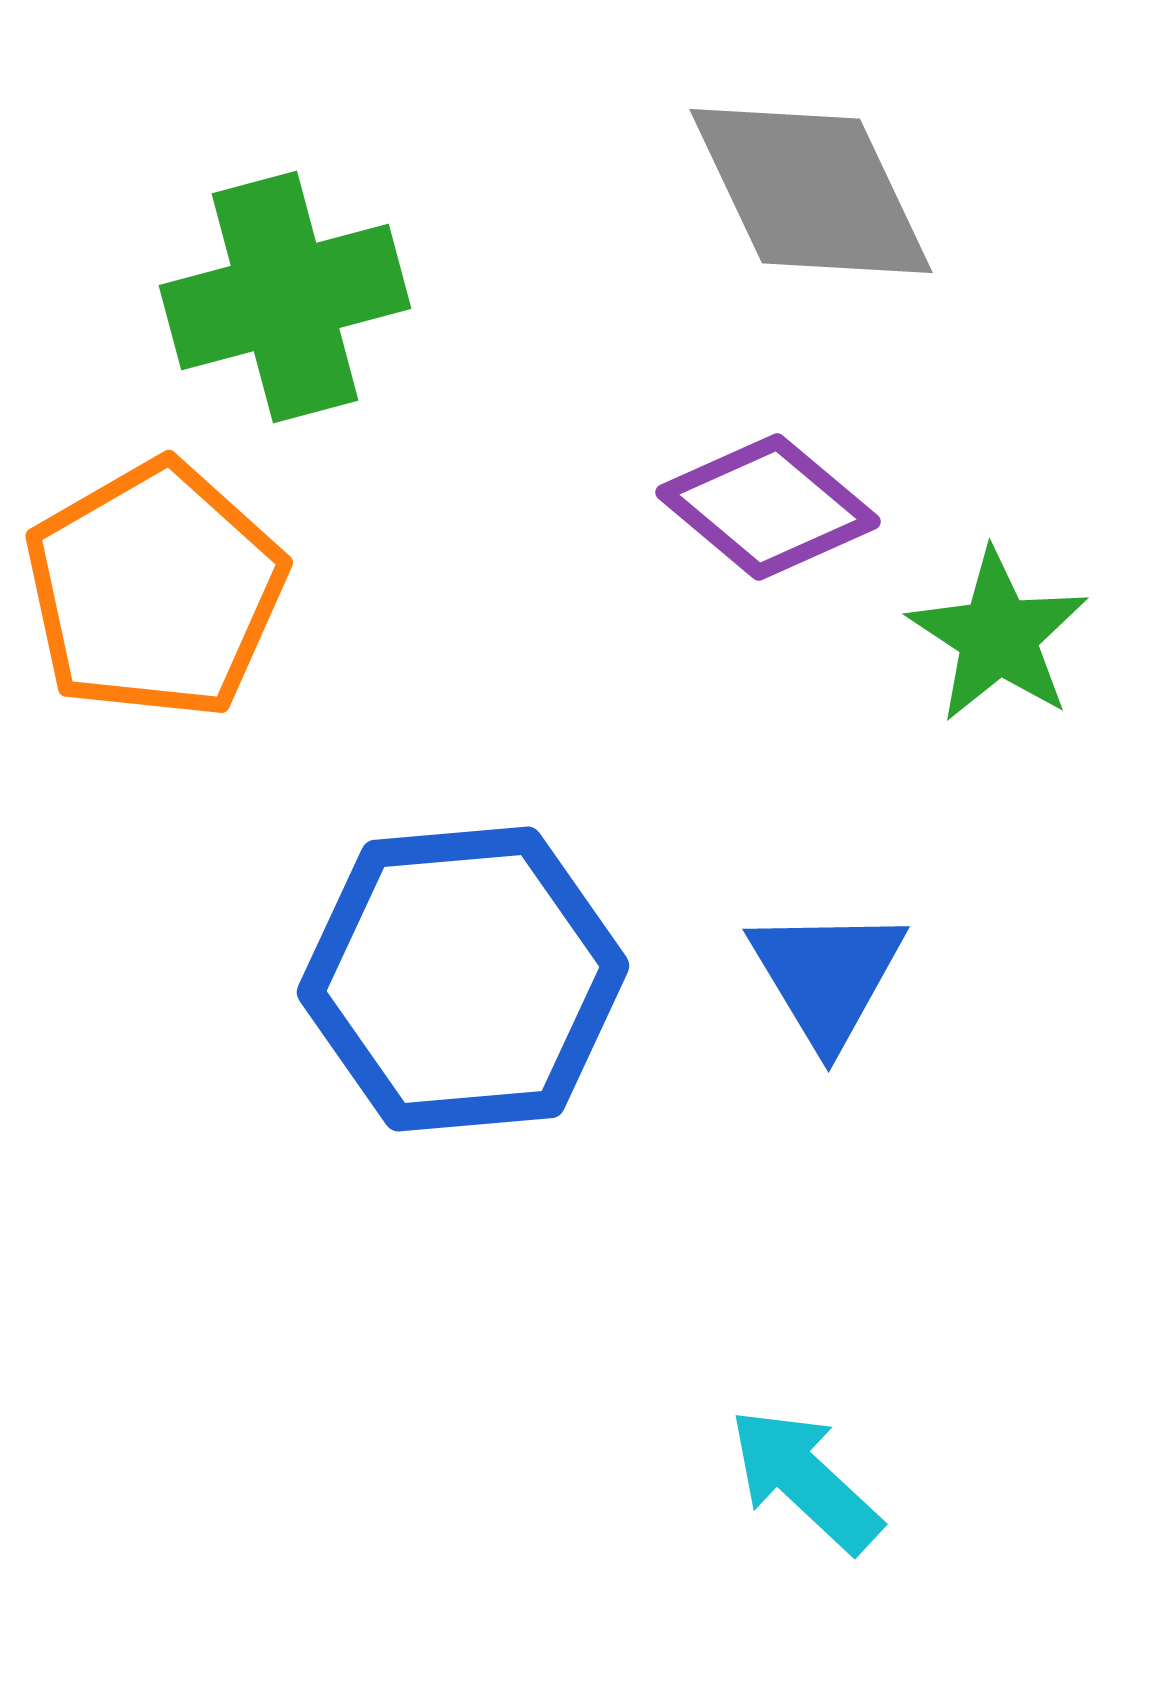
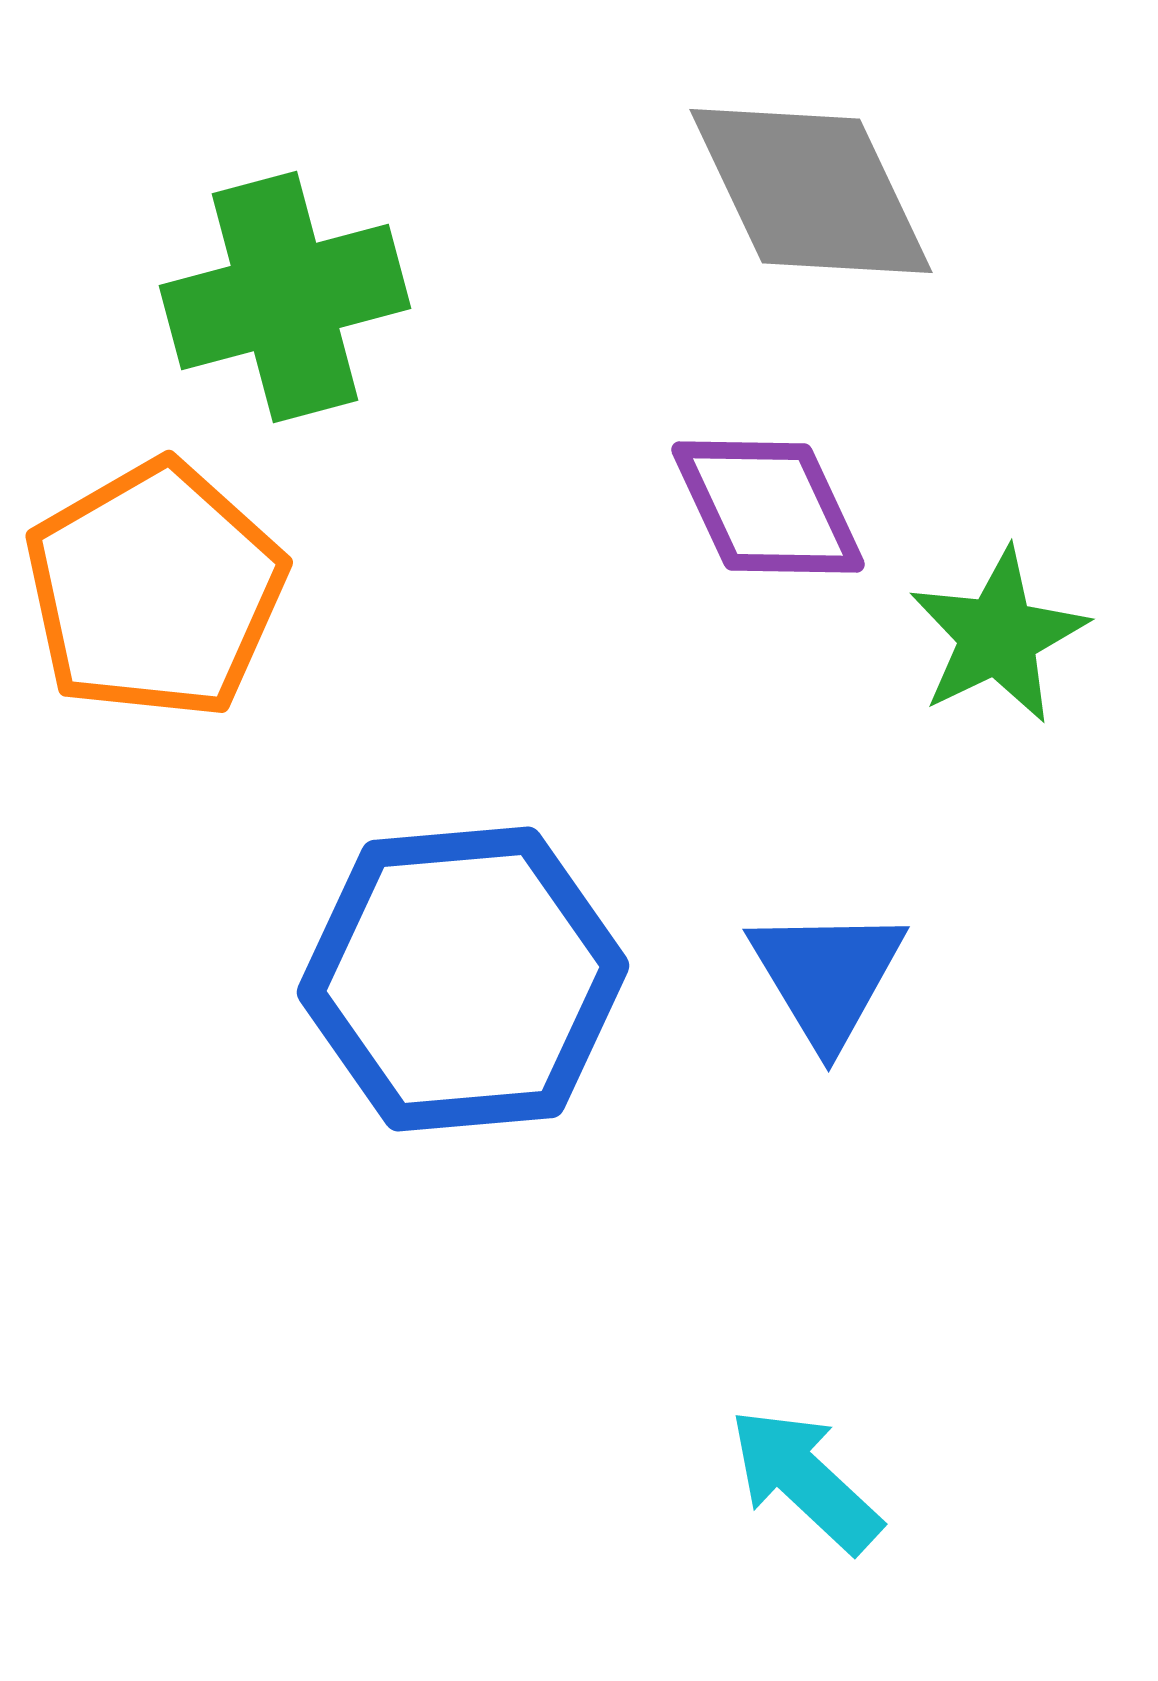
purple diamond: rotated 25 degrees clockwise
green star: rotated 13 degrees clockwise
